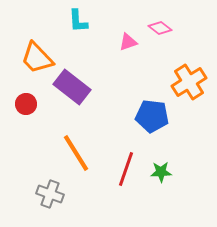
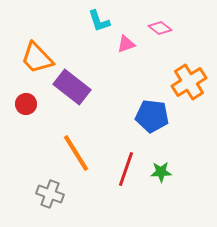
cyan L-shape: moved 21 px right; rotated 15 degrees counterclockwise
pink triangle: moved 2 px left, 2 px down
